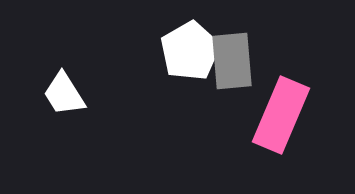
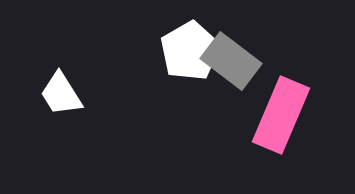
gray rectangle: moved 1 px left; rotated 48 degrees counterclockwise
white trapezoid: moved 3 px left
